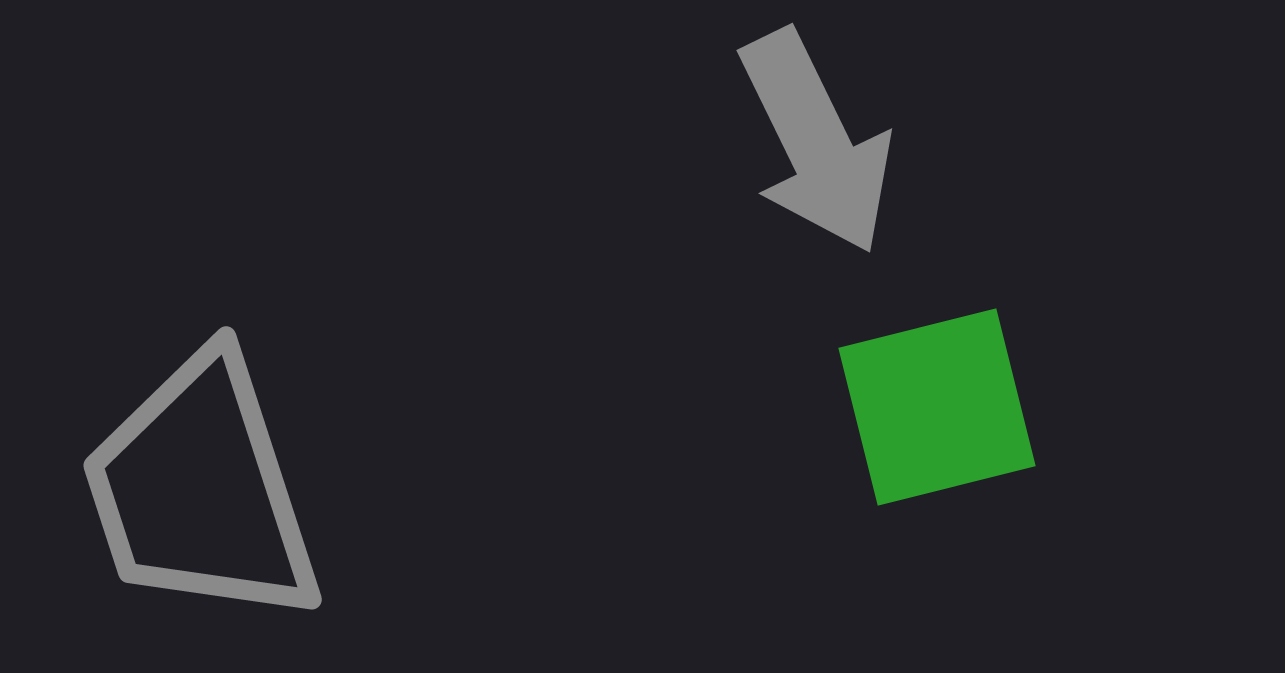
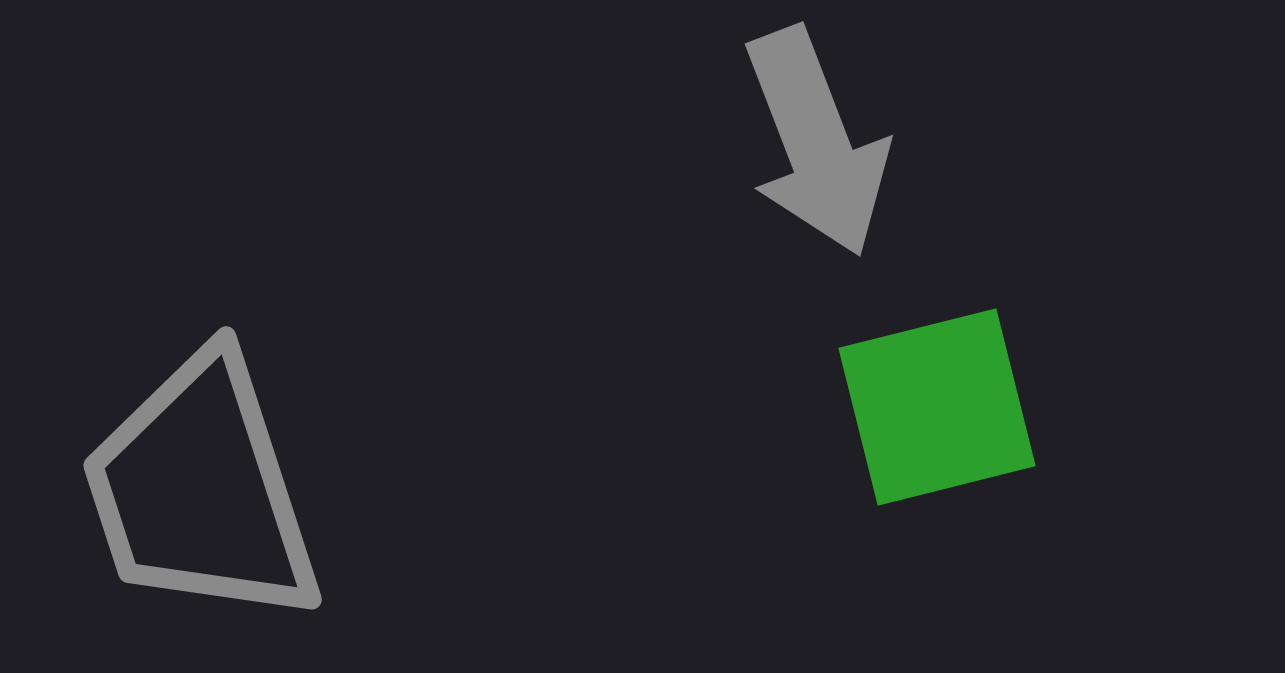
gray arrow: rotated 5 degrees clockwise
